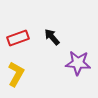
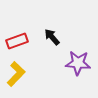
red rectangle: moved 1 px left, 3 px down
yellow L-shape: rotated 15 degrees clockwise
